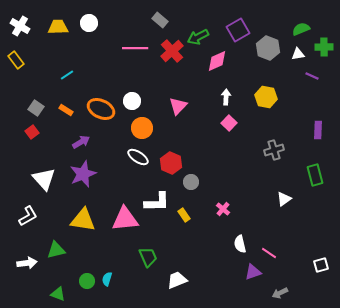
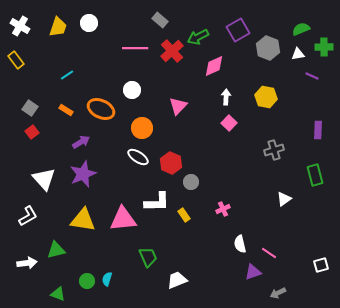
yellow trapezoid at (58, 27): rotated 110 degrees clockwise
pink diamond at (217, 61): moved 3 px left, 5 px down
white circle at (132, 101): moved 11 px up
gray square at (36, 108): moved 6 px left
pink cross at (223, 209): rotated 24 degrees clockwise
pink triangle at (125, 219): moved 2 px left
gray arrow at (280, 293): moved 2 px left
